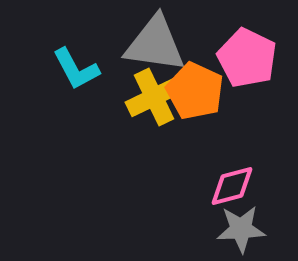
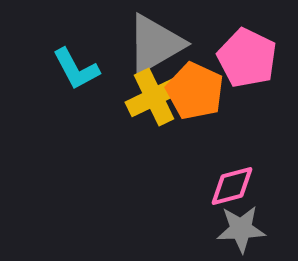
gray triangle: rotated 38 degrees counterclockwise
